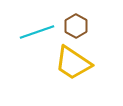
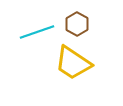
brown hexagon: moved 1 px right, 2 px up
